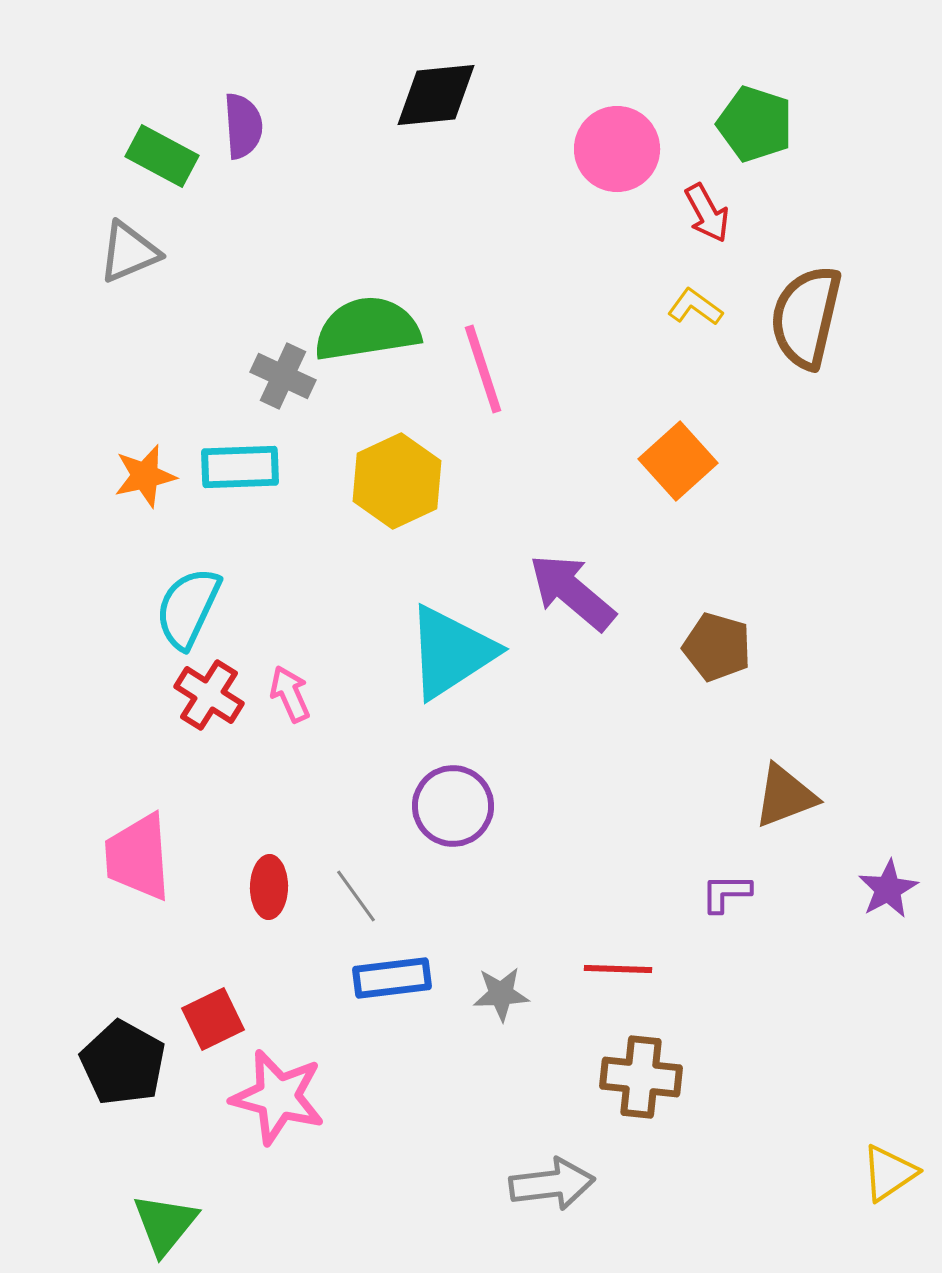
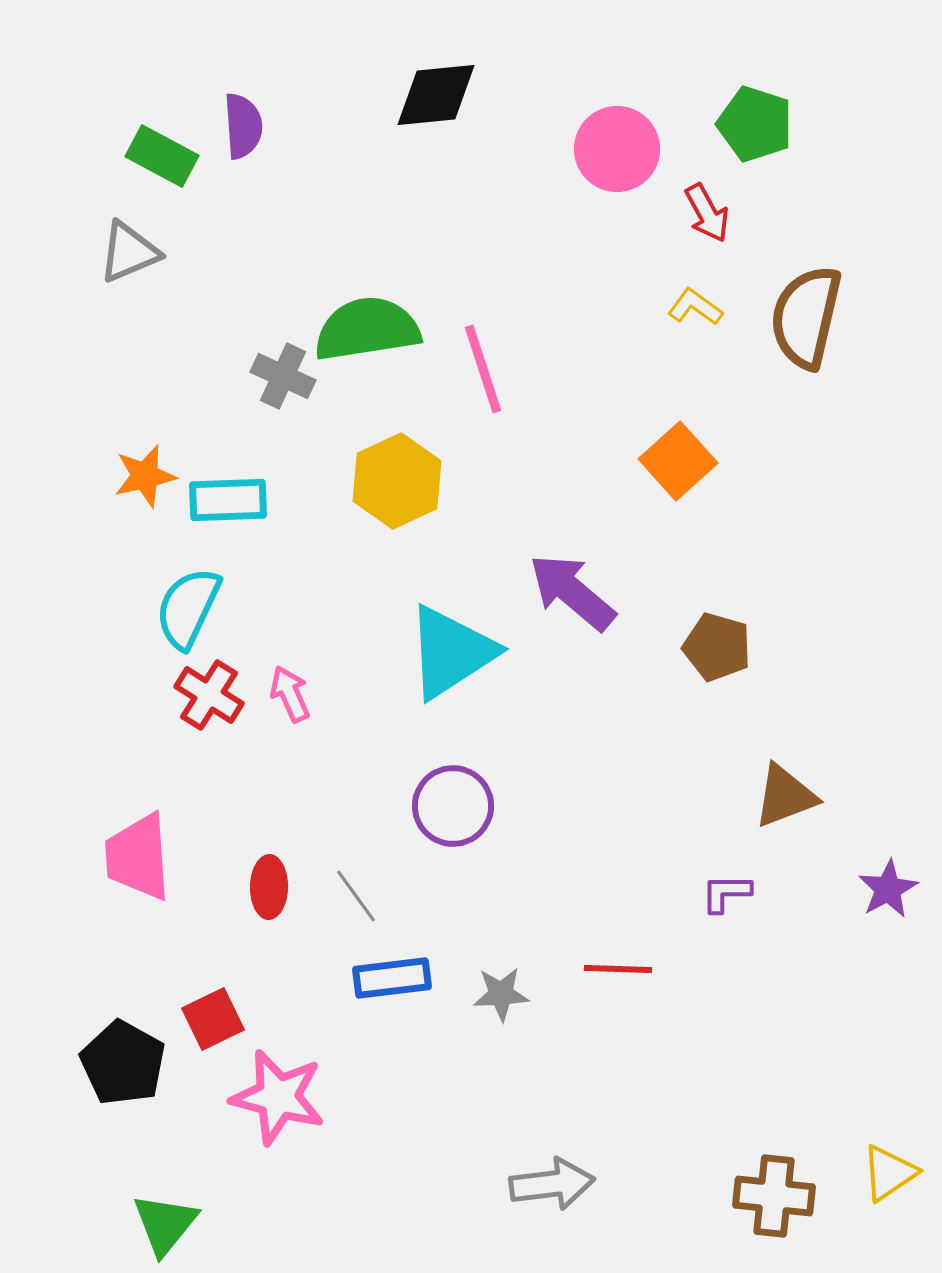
cyan rectangle: moved 12 px left, 33 px down
brown cross: moved 133 px right, 119 px down
